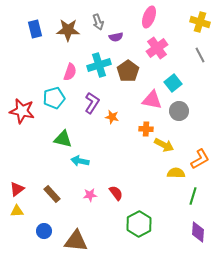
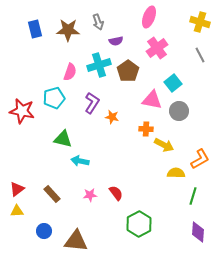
purple semicircle: moved 4 px down
